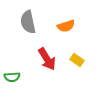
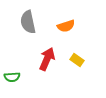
red arrow: rotated 125 degrees counterclockwise
